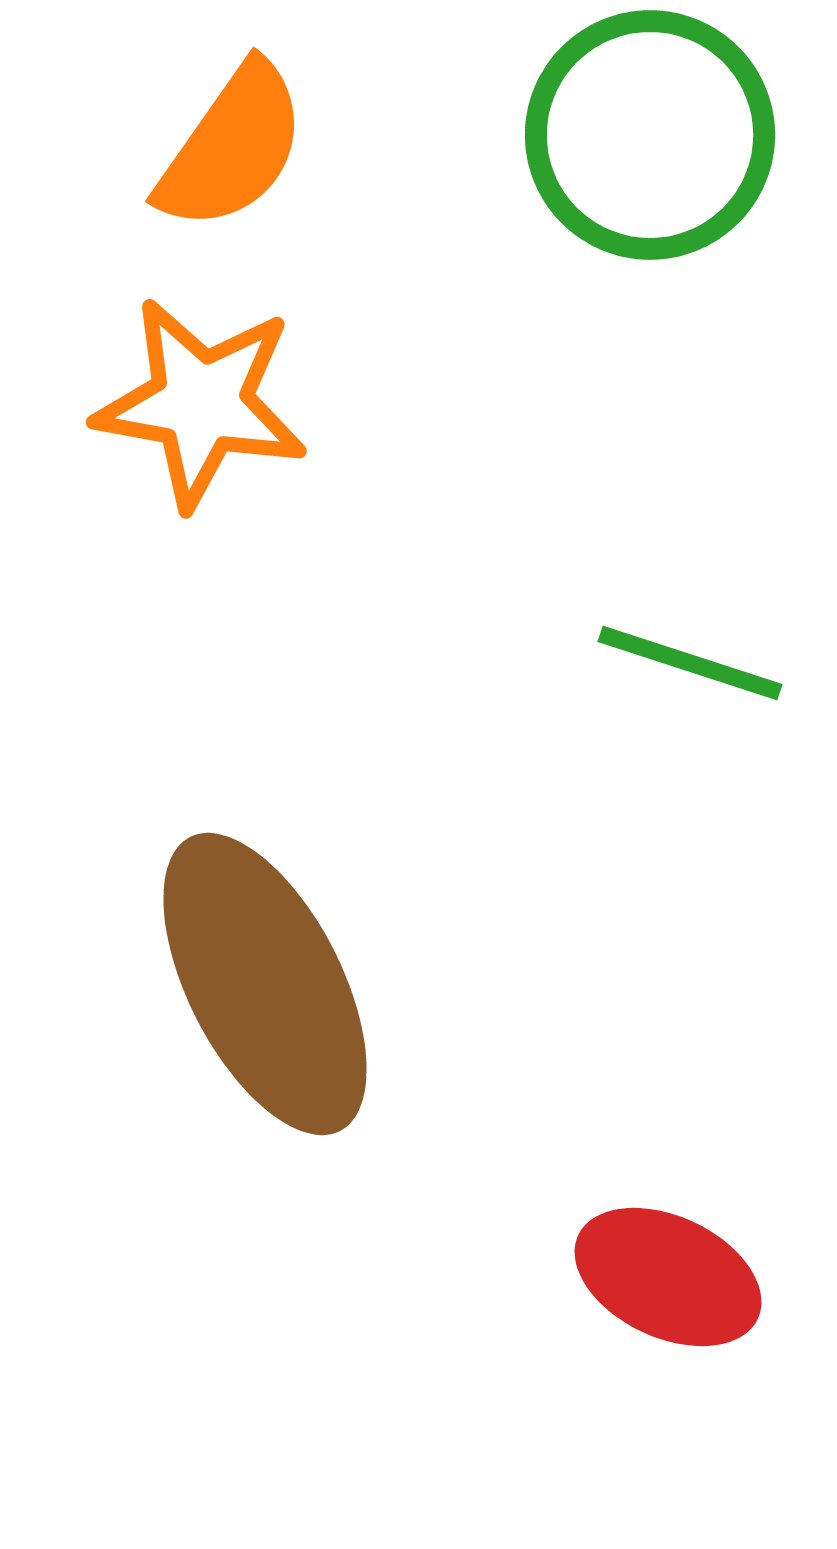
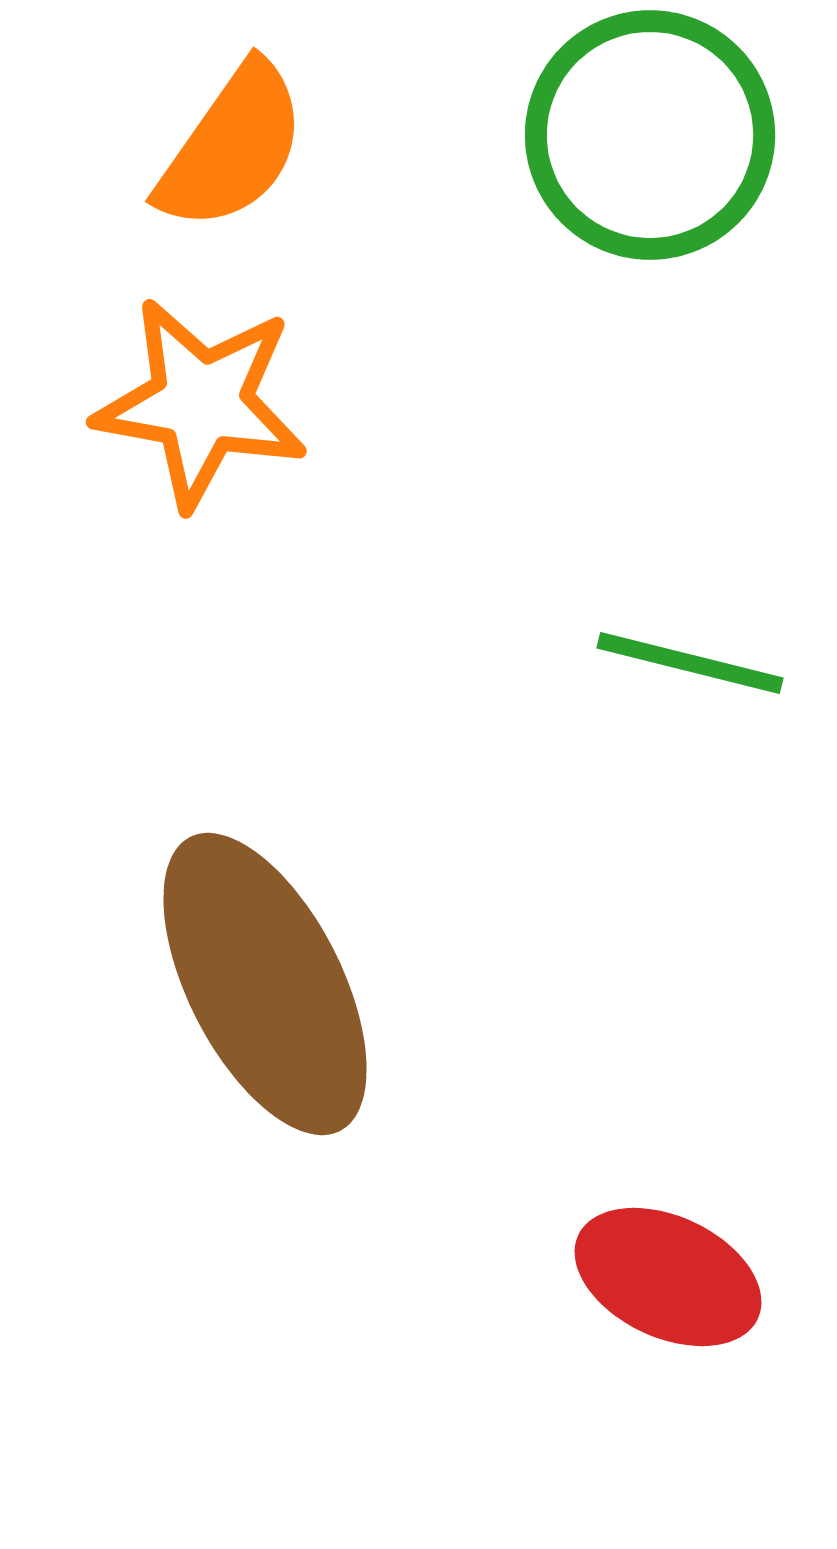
green line: rotated 4 degrees counterclockwise
